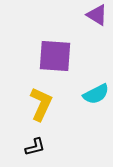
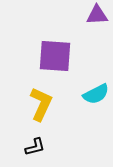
purple triangle: rotated 35 degrees counterclockwise
